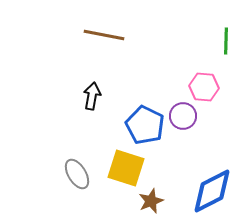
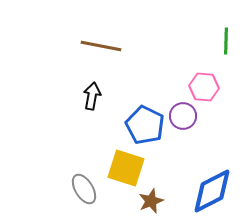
brown line: moved 3 px left, 11 px down
gray ellipse: moved 7 px right, 15 px down
